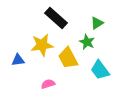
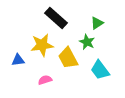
pink semicircle: moved 3 px left, 4 px up
